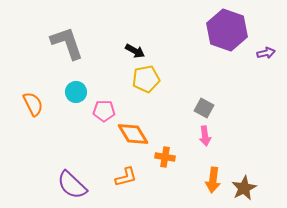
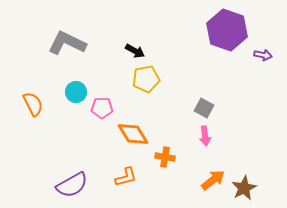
gray L-shape: rotated 45 degrees counterclockwise
purple arrow: moved 3 px left, 2 px down; rotated 24 degrees clockwise
pink pentagon: moved 2 px left, 3 px up
orange arrow: rotated 135 degrees counterclockwise
purple semicircle: rotated 72 degrees counterclockwise
